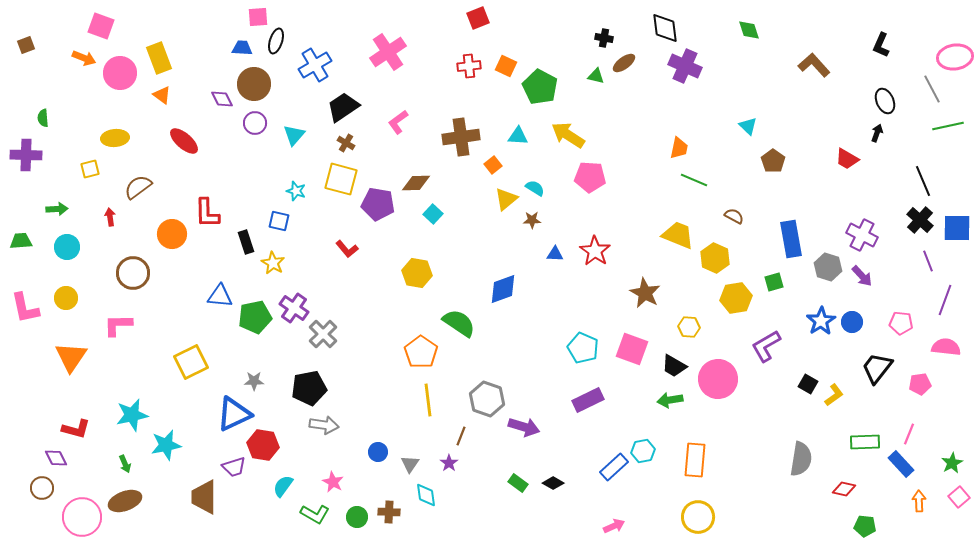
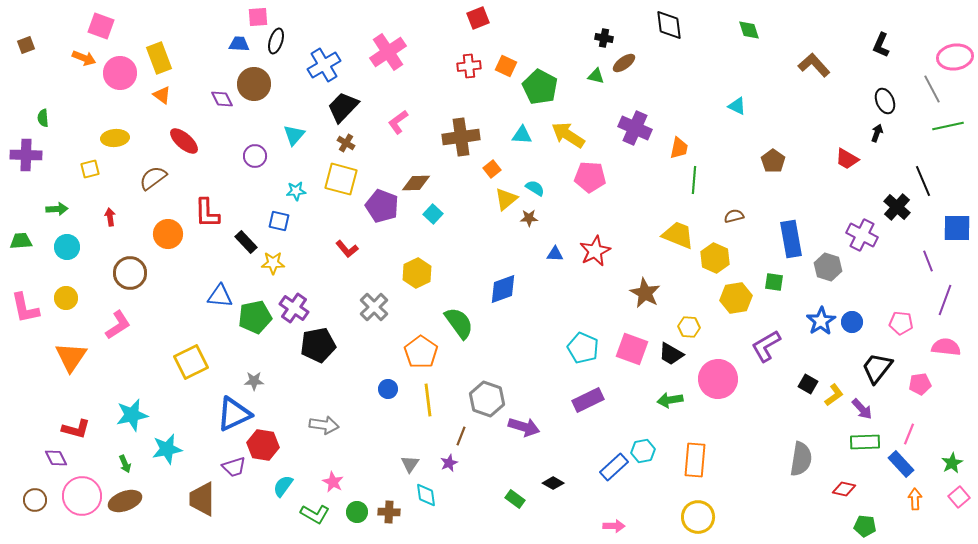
black diamond at (665, 28): moved 4 px right, 3 px up
blue trapezoid at (242, 48): moved 3 px left, 4 px up
blue cross at (315, 65): moved 9 px right
purple cross at (685, 66): moved 50 px left, 62 px down
black trapezoid at (343, 107): rotated 12 degrees counterclockwise
purple circle at (255, 123): moved 33 px down
cyan triangle at (748, 126): moved 11 px left, 20 px up; rotated 18 degrees counterclockwise
cyan triangle at (518, 136): moved 4 px right, 1 px up
orange square at (493, 165): moved 1 px left, 4 px down
green line at (694, 180): rotated 72 degrees clockwise
brown semicircle at (138, 187): moved 15 px right, 9 px up
cyan star at (296, 191): rotated 24 degrees counterclockwise
purple pentagon at (378, 204): moved 4 px right, 2 px down; rotated 12 degrees clockwise
brown semicircle at (734, 216): rotated 42 degrees counterclockwise
brown star at (532, 220): moved 3 px left, 2 px up
black cross at (920, 220): moved 23 px left, 13 px up
orange circle at (172, 234): moved 4 px left
black rectangle at (246, 242): rotated 25 degrees counterclockwise
red star at (595, 251): rotated 12 degrees clockwise
yellow star at (273, 263): rotated 30 degrees counterclockwise
brown circle at (133, 273): moved 3 px left
yellow hexagon at (417, 273): rotated 24 degrees clockwise
purple arrow at (862, 276): moved 133 px down
green square at (774, 282): rotated 24 degrees clockwise
green semicircle at (459, 323): rotated 20 degrees clockwise
pink L-shape at (118, 325): rotated 148 degrees clockwise
gray cross at (323, 334): moved 51 px right, 27 px up
black trapezoid at (674, 366): moved 3 px left, 12 px up
black pentagon at (309, 388): moved 9 px right, 43 px up
cyan star at (166, 445): moved 1 px right, 4 px down
blue circle at (378, 452): moved 10 px right, 63 px up
purple star at (449, 463): rotated 12 degrees clockwise
green rectangle at (518, 483): moved 3 px left, 16 px down
brown circle at (42, 488): moved 7 px left, 12 px down
brown trapezoid at (204, 497): moved 2 px left, 2 px down
orange arrow at (919, 501): moved 4 px left, 2 px up
pink circle at (82, 517): moved 21 px up
green circle at (357, 517): moved 5 px up
pink arrow at (614, 526): rotated 25 degrees clockwise
